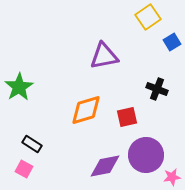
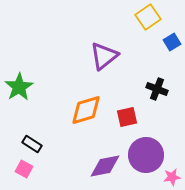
purple triangle: rotated 28 degrees counterclockwise
